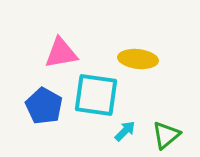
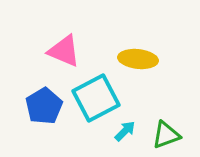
pink triangle: moved 3 px right, 2 px up; rotated 33 degrees clockwise
cyan square: moved 3 px down; rotated 36 degrees counterclockwise
blue pentagon: rotated 12 degrees clockwise
green triangle: rotated 20 degrees clockwise
